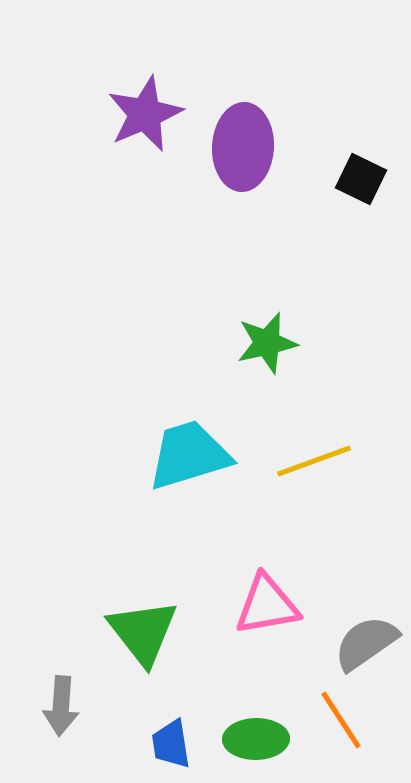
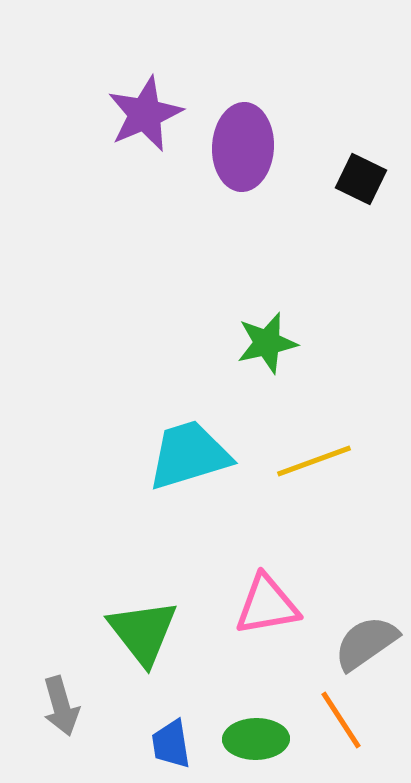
gray arrow: rotated 20 degrees counterclockwise
